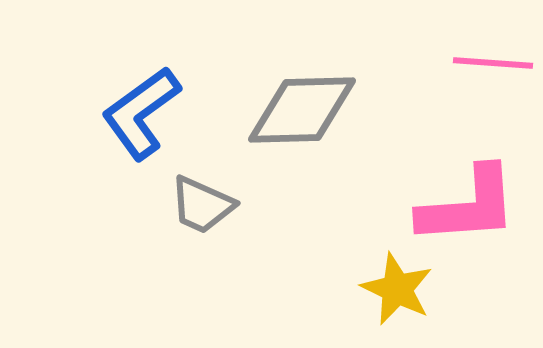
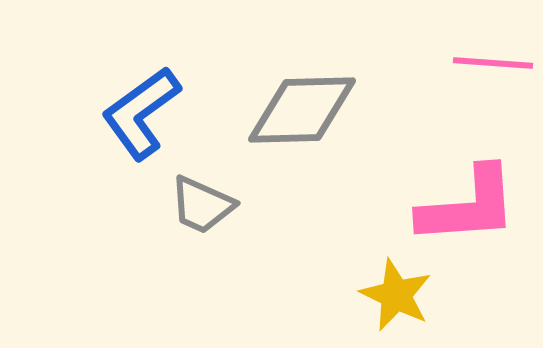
yellow star: moved 1 px left, 6 px down
